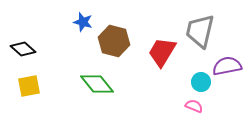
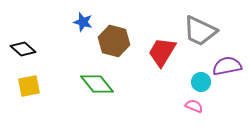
gray trapezoid: rotated 78 degrees counterclockwise
